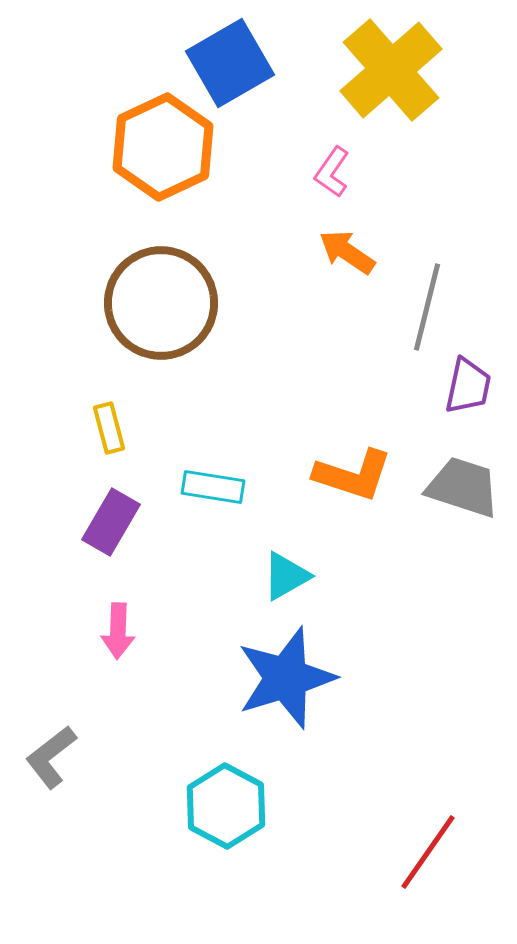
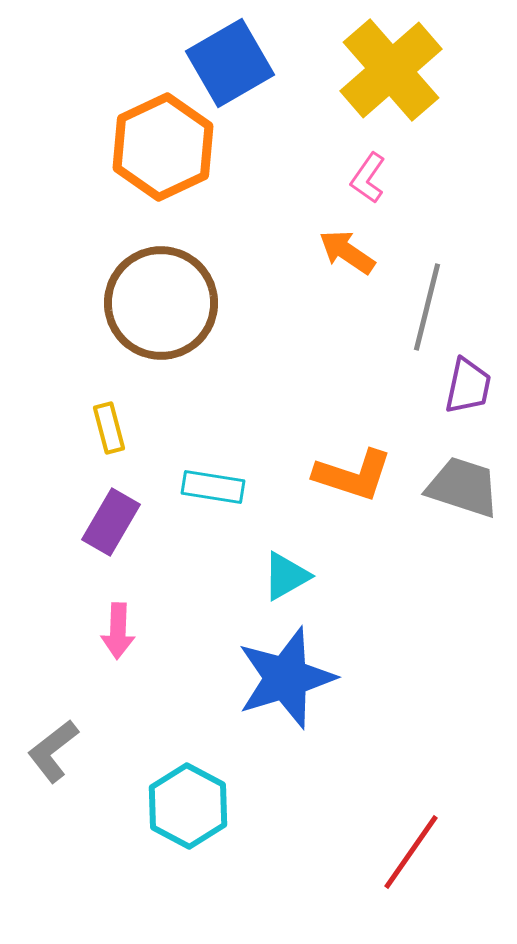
pink L-shape: moved 36 px right, 6 px down
gray L-shape: moved 2 px right, 6 px up
cyan hexagon: moved 38 px left
red line: moved 17 px left
